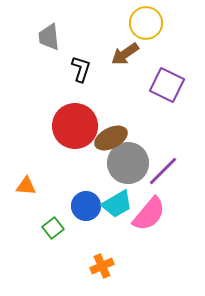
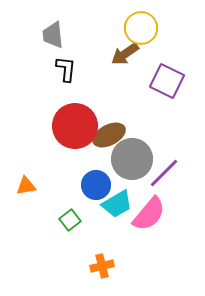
yellow circle: moved 5 px left, 5 px down
gray trapezoid: moved 4 px right, 2 px up
black L-shape: moved 15 px left; rotated 12 degrees counterclockwise
purple square: moved 4 px up
brown ellipse: moved 2 px left, 3 px up
gray circle: moved 4 px right, 4 px up
purple line: moved 1 px right, 2 px down
orange triangle: rotated 15 degrees counterclockwise
blue circle: moved 10 px right, 21 px up
green square: moved 17 px right, 8 px up
orange cross: rotated 10 degrees clockwise
